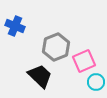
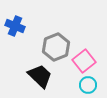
pink square: rotated 15 degrees counterclockwise
cyan circle: moved 8 px left, 3 px down
